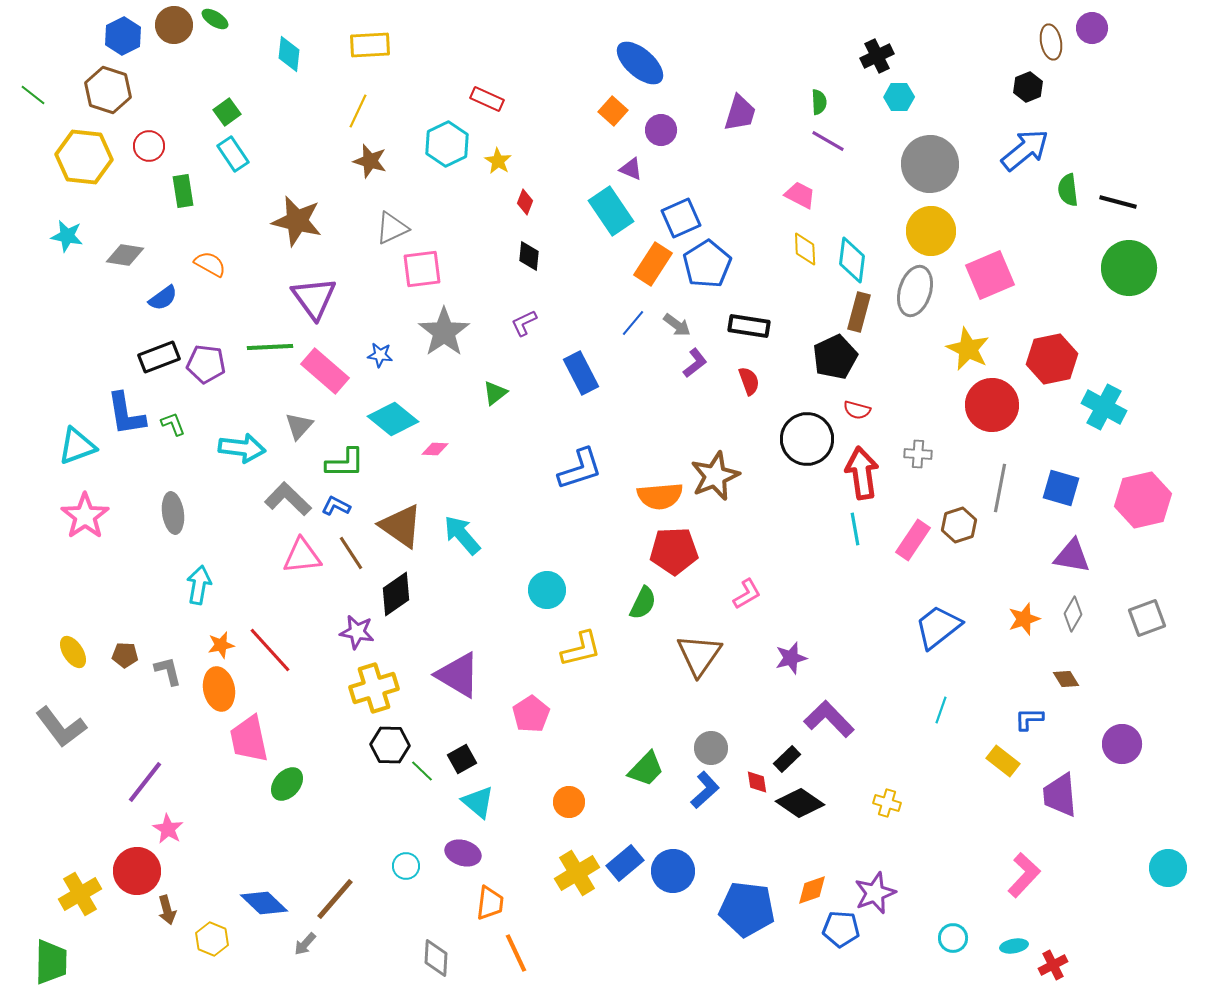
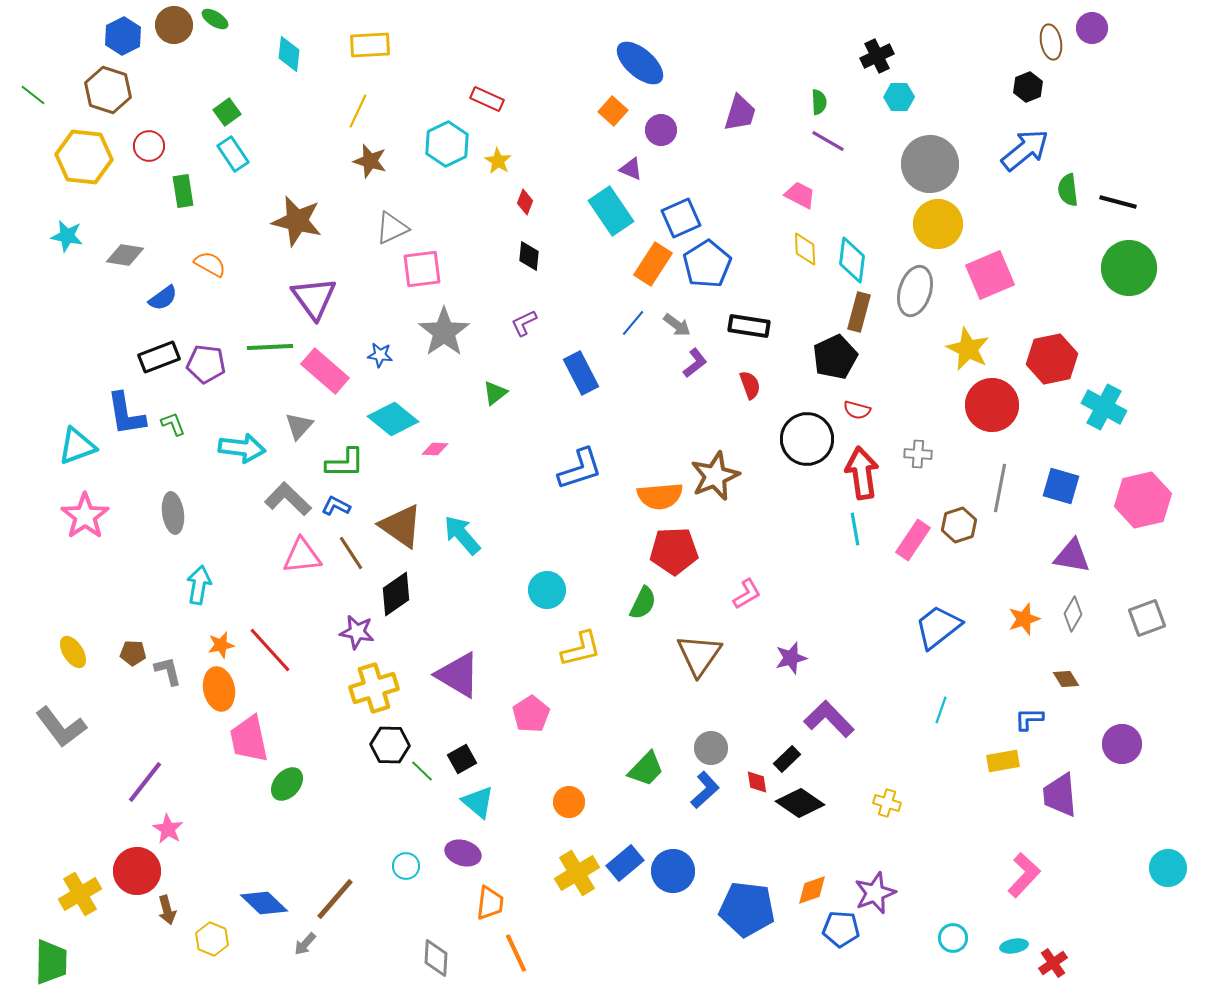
yellow circle at (931, 231): moved 7 px right, 7 px up
red semicircle at (749, 381): moved 1 px right, 4 px down
blue square at (1061, 488): moved 2 px up
brown pentagon at (125, 655): moved 8 px right, 2 px up
yellow rectangle at (1003, 761): rotated 48 degrees counterclockwise
red cross at (1053, 965): moved 2 px up; rotated 8 degrees counterclockwise
